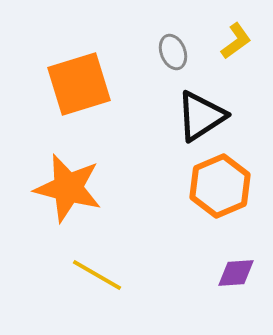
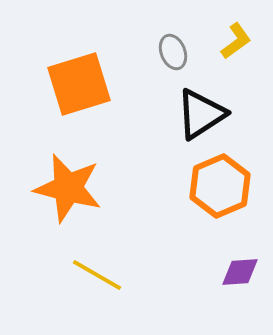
black triangle: moved 2 px up
purple diamond: moved 4 px right, 1 px up
